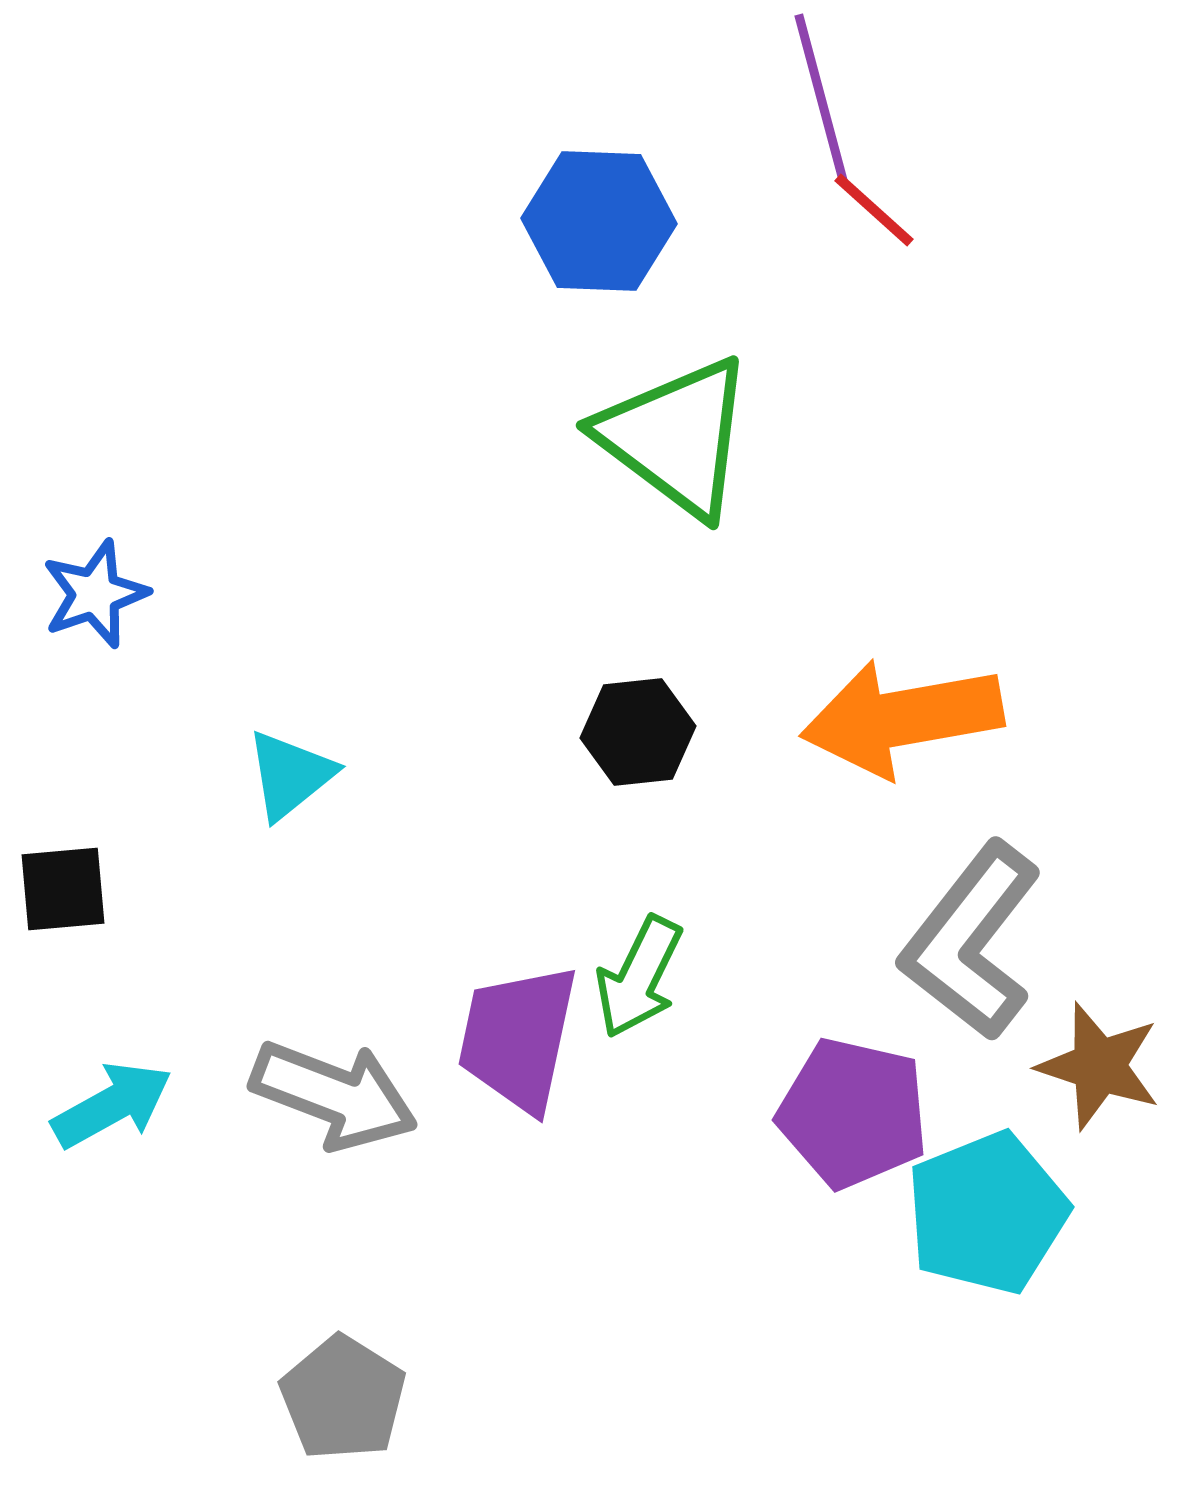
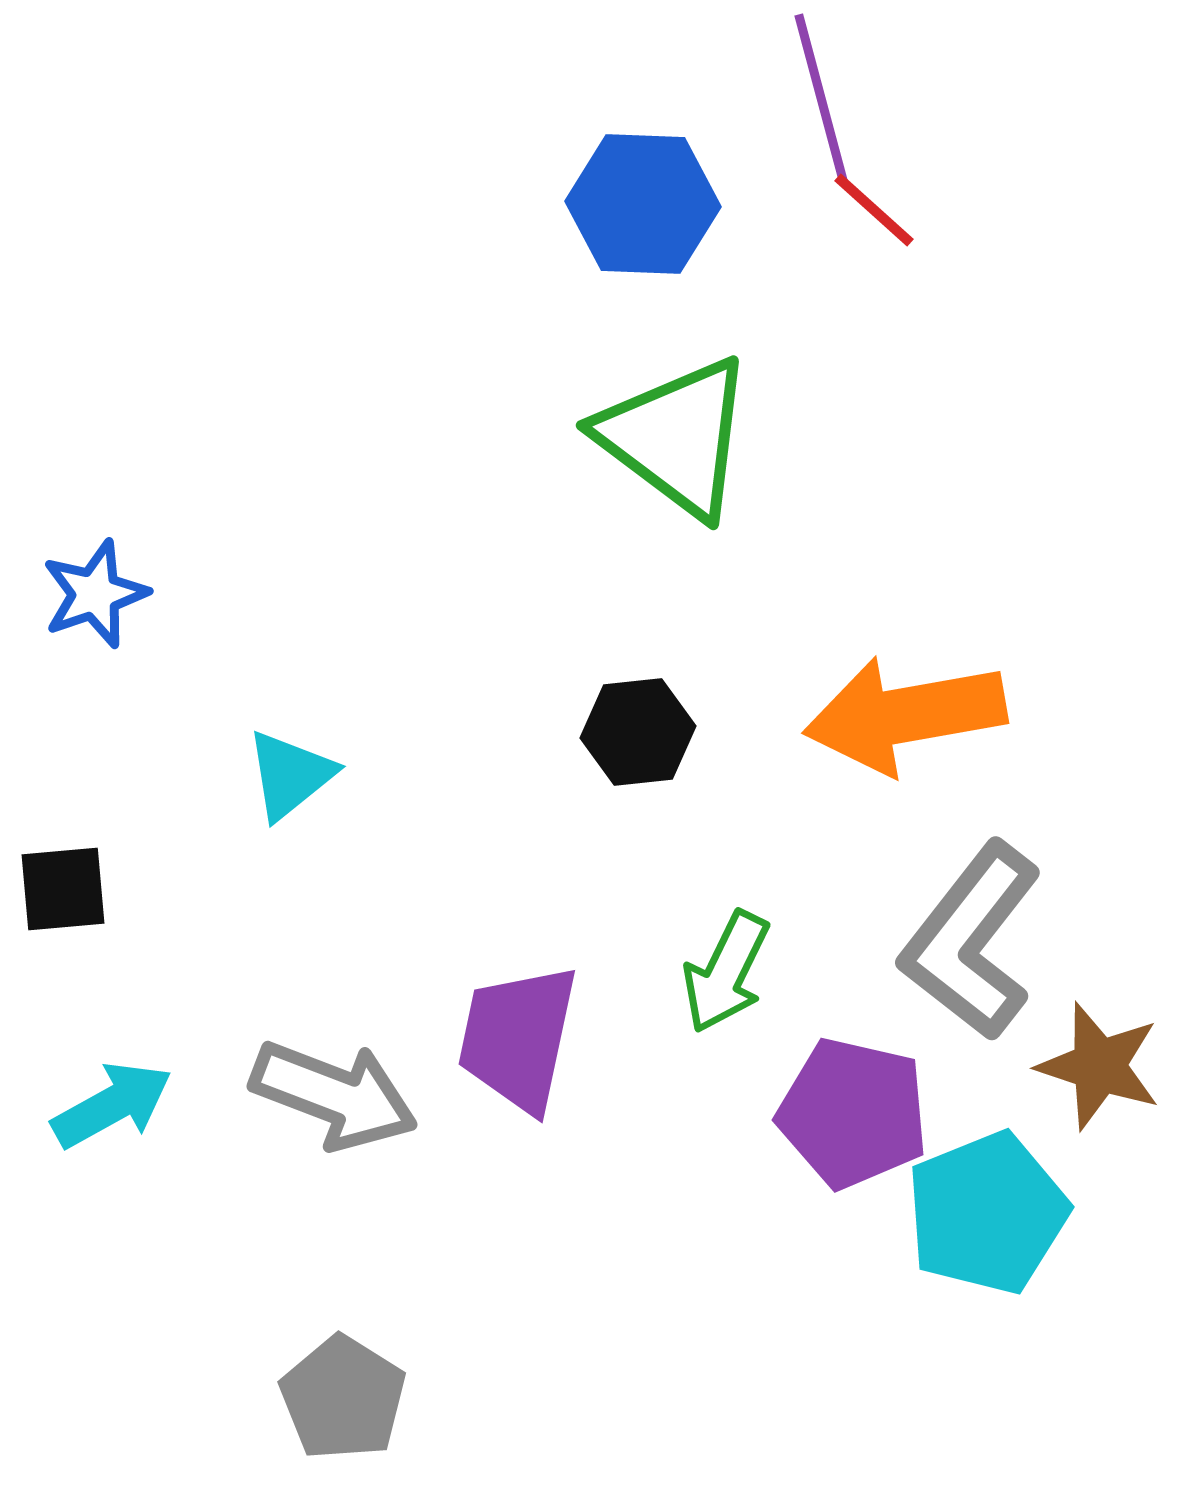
blue hexagon: moved 44 px right, 17 px up
orange arrow: moved 3 px right, 3 px up
green arrow: moved 87 px right, 5 px up
